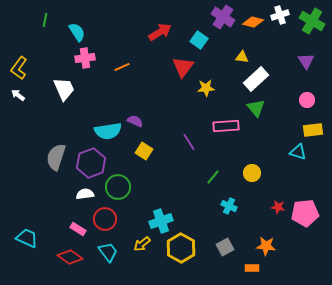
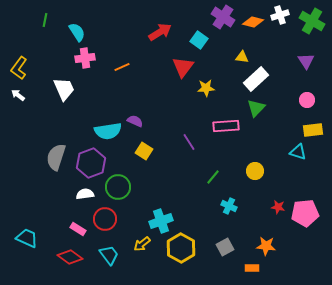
green triangle at (256, 108): rotated 24 degrees clockwise
yellow circle at (252, 173): moved 3 px right, 2 px up
cyan trapezoid at (108, 252): moved 1 px right, 3 px down
